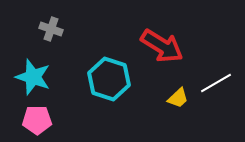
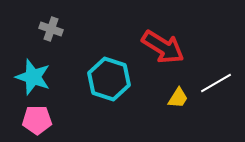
red arrow: moved 1 px right, 1 px down
yellow trapezoid: rotated 15 degrees counterclockwise
